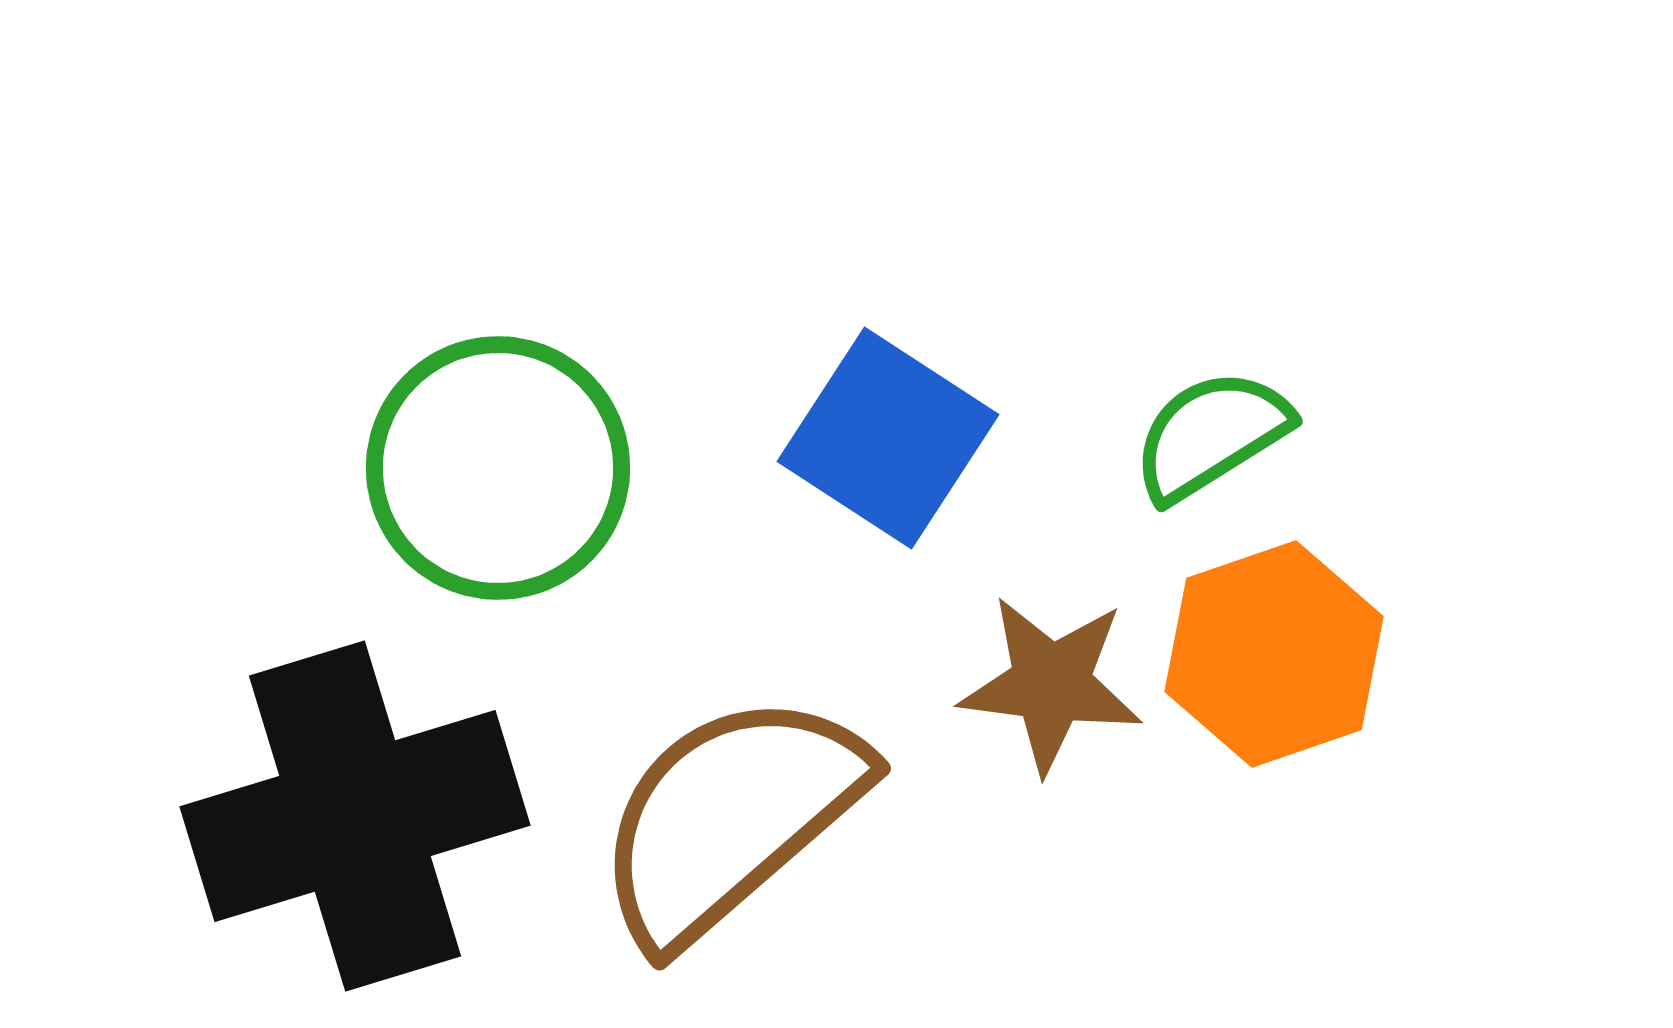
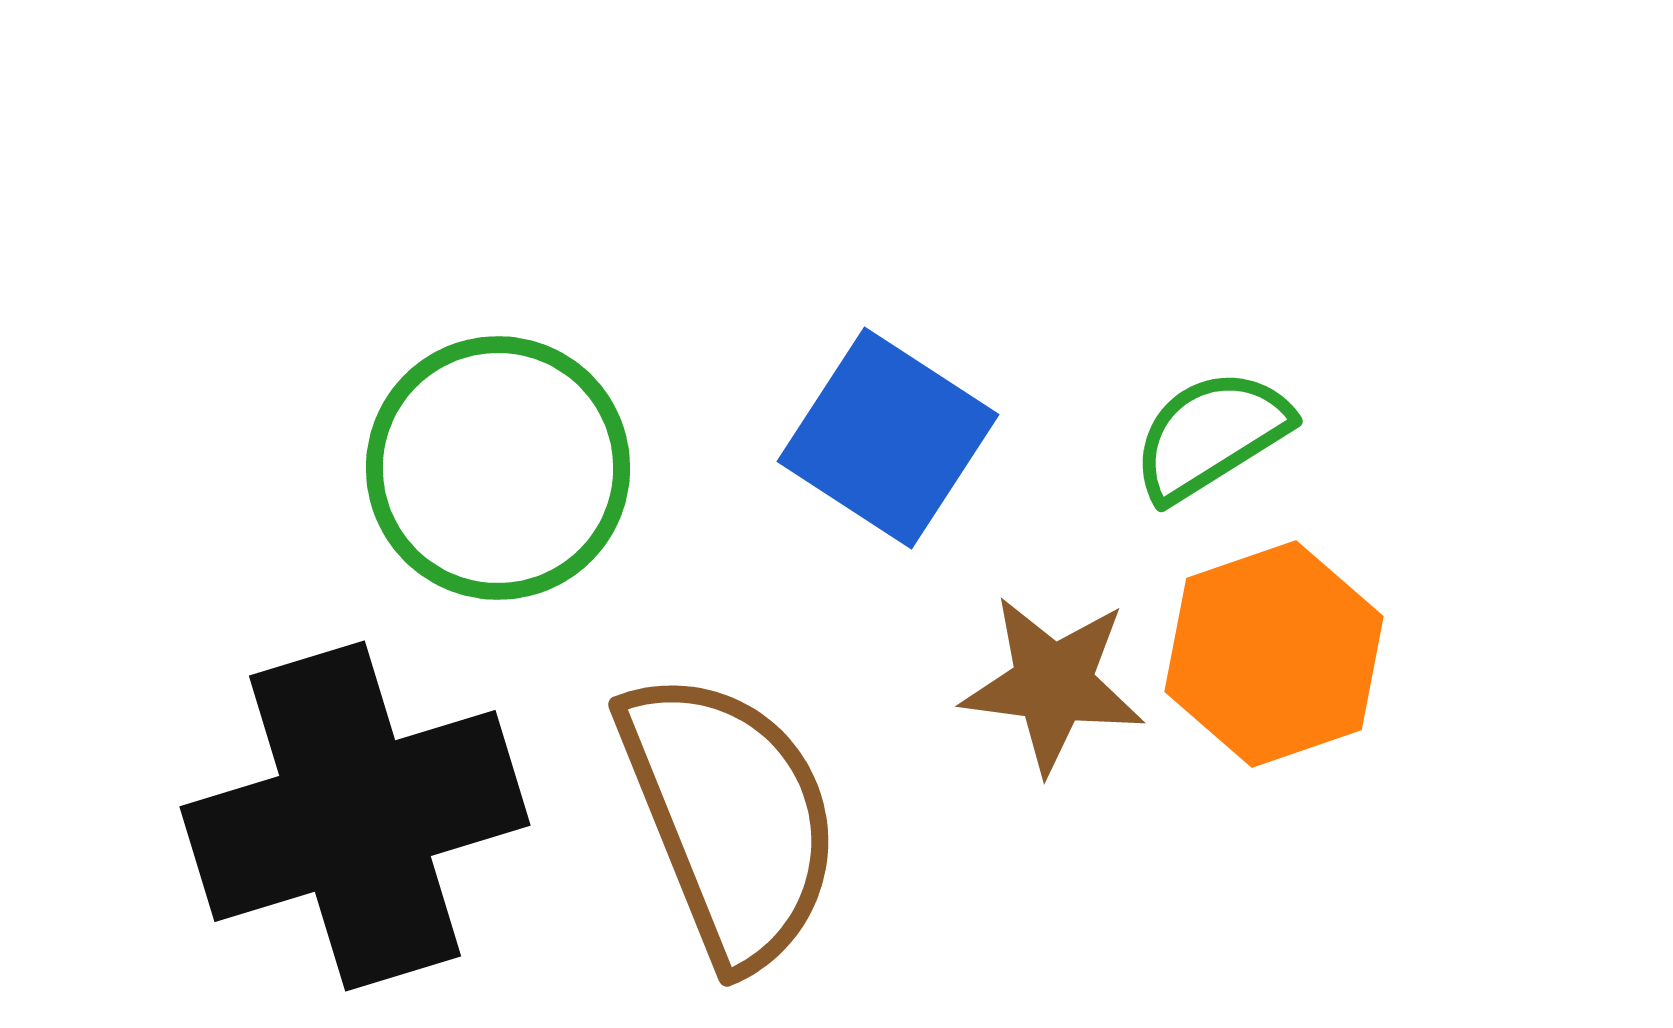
brown star: moved 2 px right
brown semicircle: rotated 109 degrees clockwise
